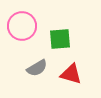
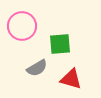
green square: moved 5 px down
red triangle: moved 5 px down
